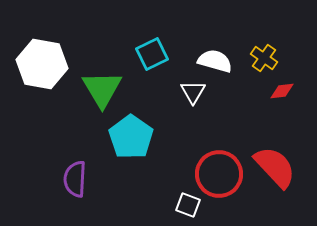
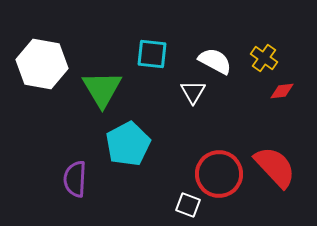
cyan square: rotated 32 degrees clockwise
white semicircle: rotated 12 degrees clockwise
cyan pentagon: moved 3 px left, 7 px down; rotated 9 degrees clockwise
